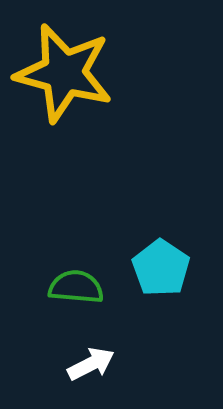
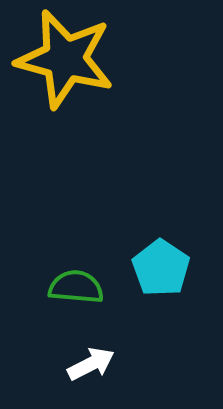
yellow star: moved 1 px right, 14 px up
